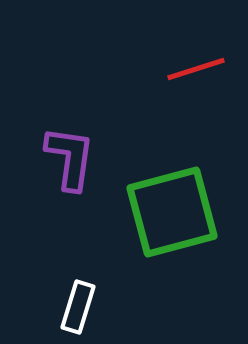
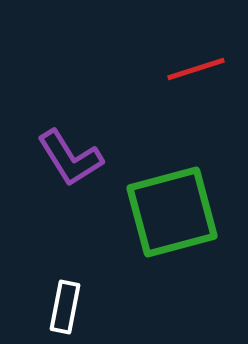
purple L-shape: rotated 140 degrees clockwise
white rectangle: moved 13 px left; rotated 6 degrees counterclockwise
